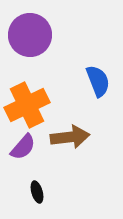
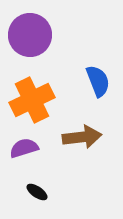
orange cross: moved 5 px right, 5 px up
brown arrow: moved 12 px right
purple semicircle: moved 1 px right, 1 px down; rotated 148 degrees counterclockwise
black ellipse: rotated 40 degrees counterclockwise
